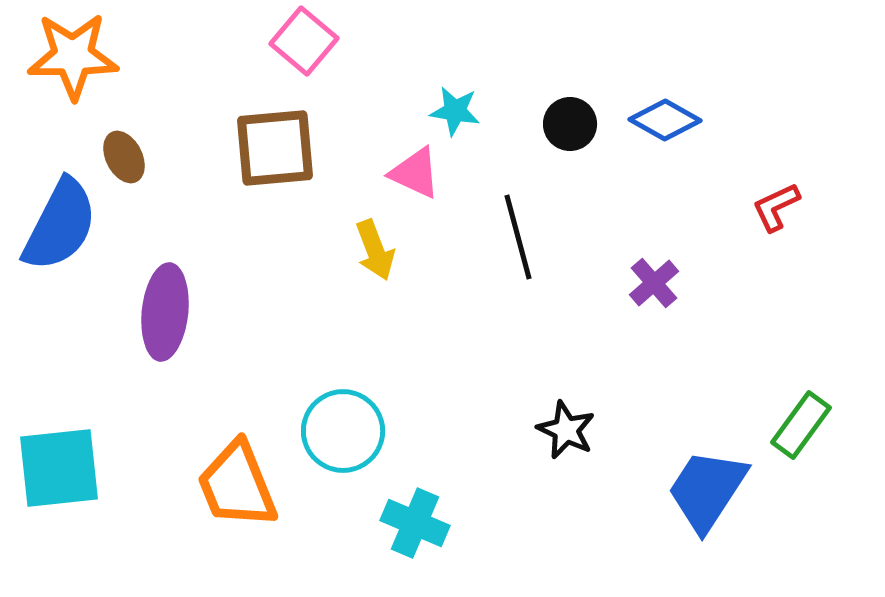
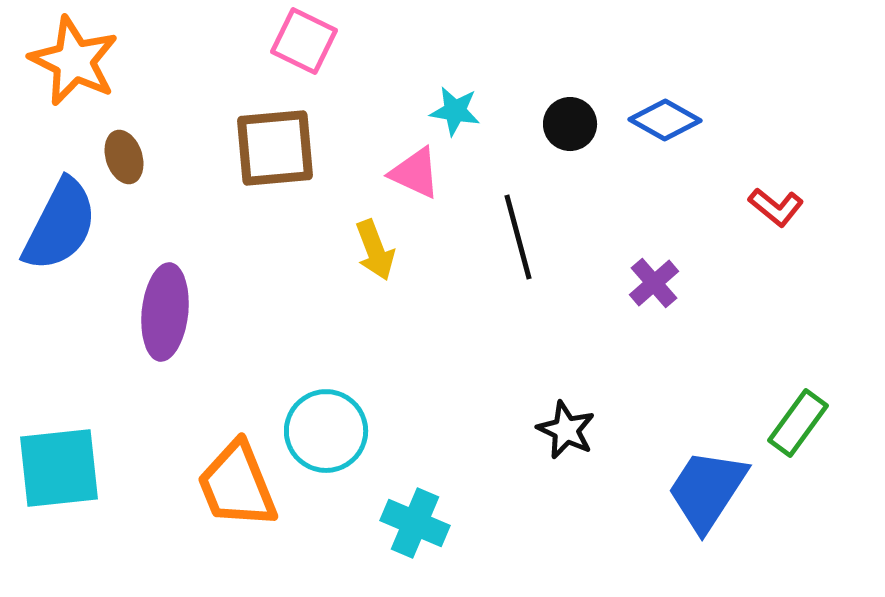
pink square: rotated 14 degrees counterclockwise
orange star: moved 1 px right, 5 px down; rotated 26 degrees clockwise
brown ellipse: rotated 9 degrees clockwise
red L-shape: rotated 116 degrees counterclockwise
green rectangle: moved 3 px left, 2 px up
cyan circle: moved 17 px left
